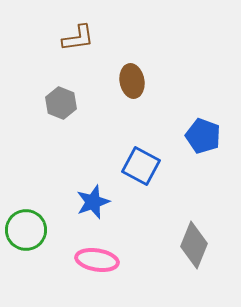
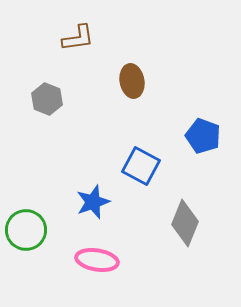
gray hexagon: moved 14 px left, 4 px up
gray diamond: moved 9 px left, 22 px up
